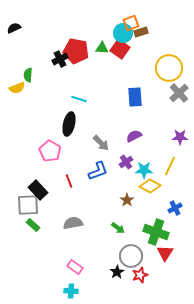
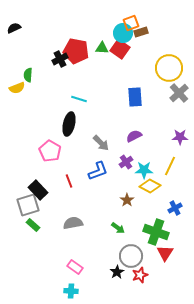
gray square: rotated 15 degrees counterclockwise
